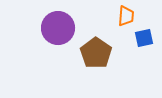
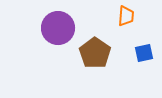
blue square: moved 15 px down
brown pentagon: moved 1 px left
